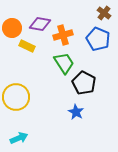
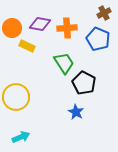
brown cross: rotated 24 degrees clockwise
orange cross: moved 4 px right, 7 px up; rotated 12 degrees clockwise
cyan arrow: moved 2 px right, 1 px up
